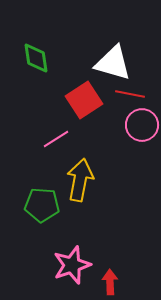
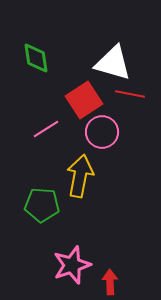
pink circle: moved 40 px left, 7 px down
pink line: moved 10 px left, 10 px up
yellow arrow: moved 4 px up
